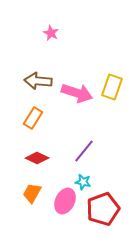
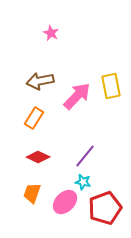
brown arrow: moved 2 px right; rotated 16 degrees counterclockwise
yellow rectangle: moved 1 px left, 1 px up; rotated 30 degrees counterclockwise
pink arrow: moved 3 px down; rotated 64 degrees counterclockwise
orange rectangle: moved 1 px right
purple line: moved 1 px right, 5 px down
red diamond: moved 1 px right, 1 px up
orange trapezoid: rotated 10 degrees counterclockwise
pink ellipse: moved 1 px down; rotated 20 degrees clockwise
red pentagon: moved 2 px right, 1 px up
